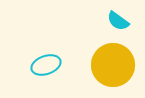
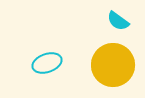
cyan ellipse: moved 1 px right, 2 px up
